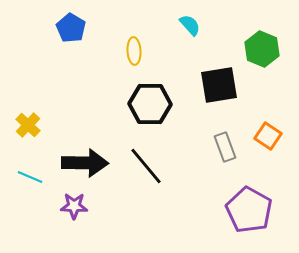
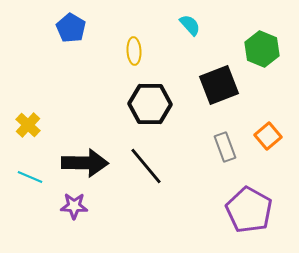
black square: rotated 12 degrees counterclockwise
orange square: rotated 16 degrees clockwise
